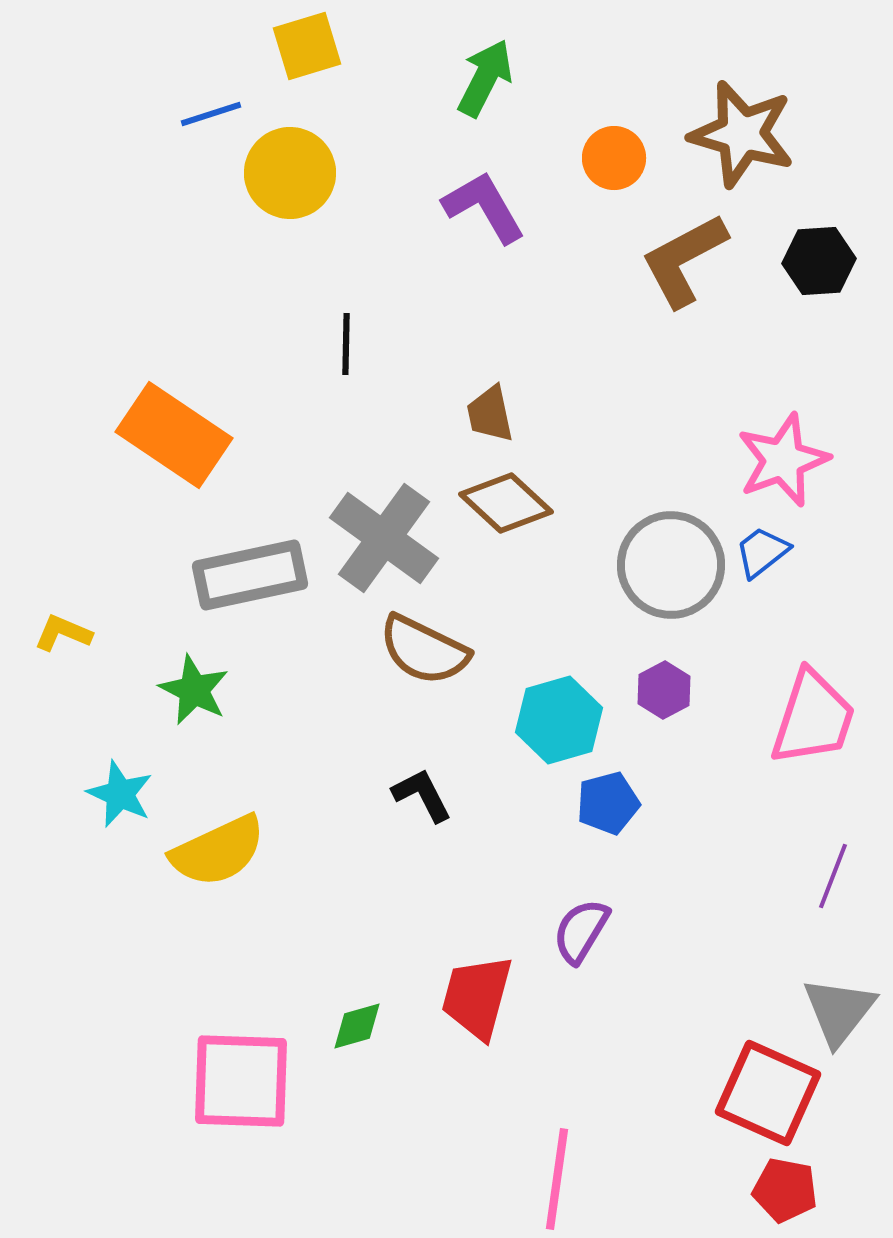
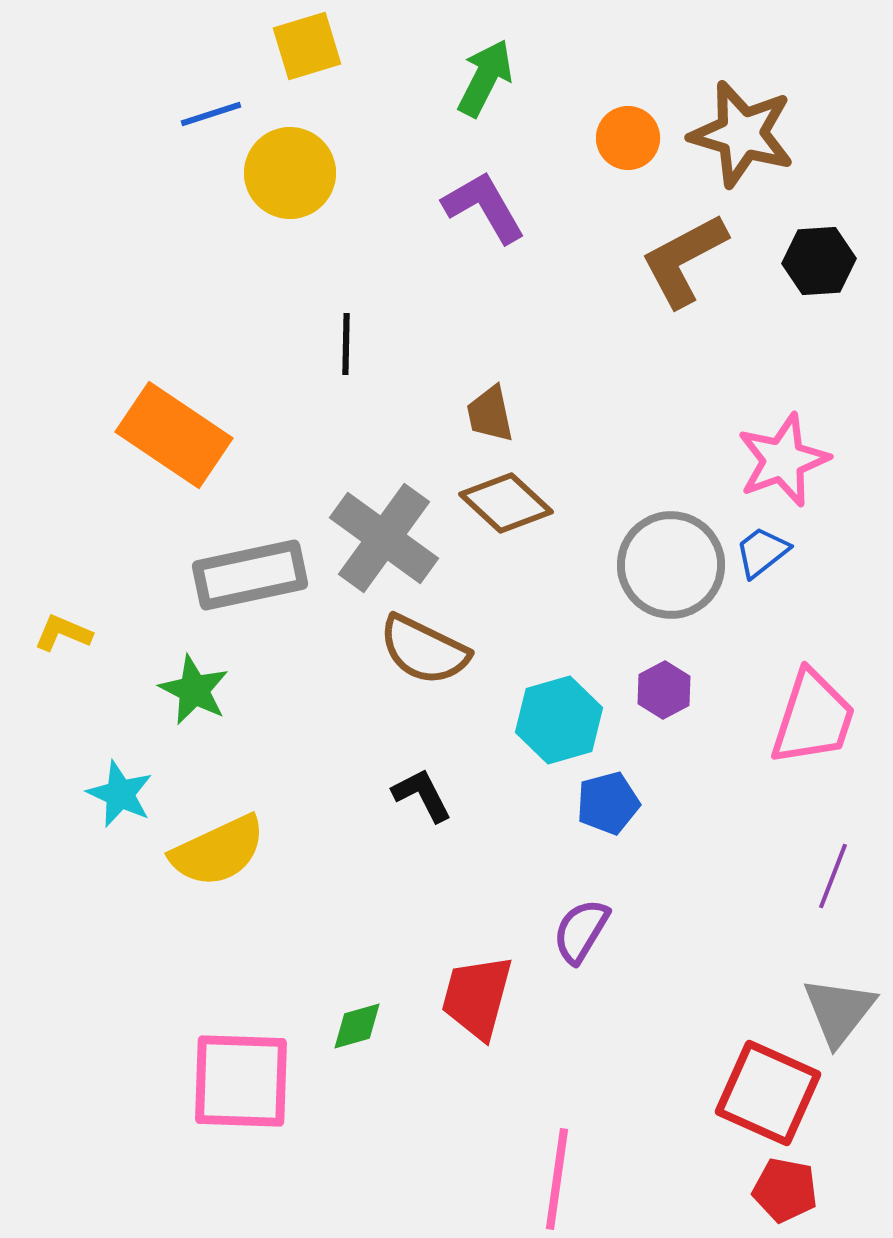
orange circle: moved 14 px right, 20 px up
